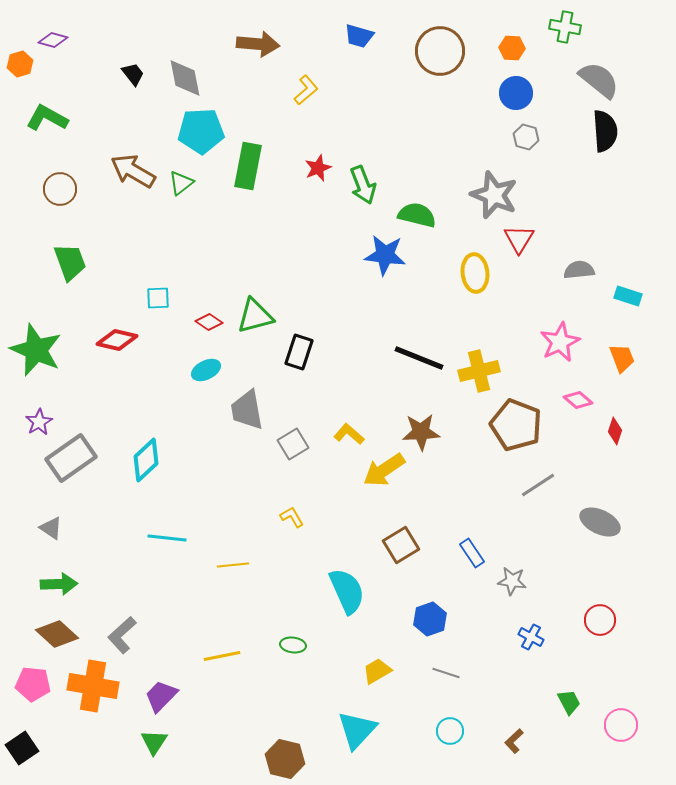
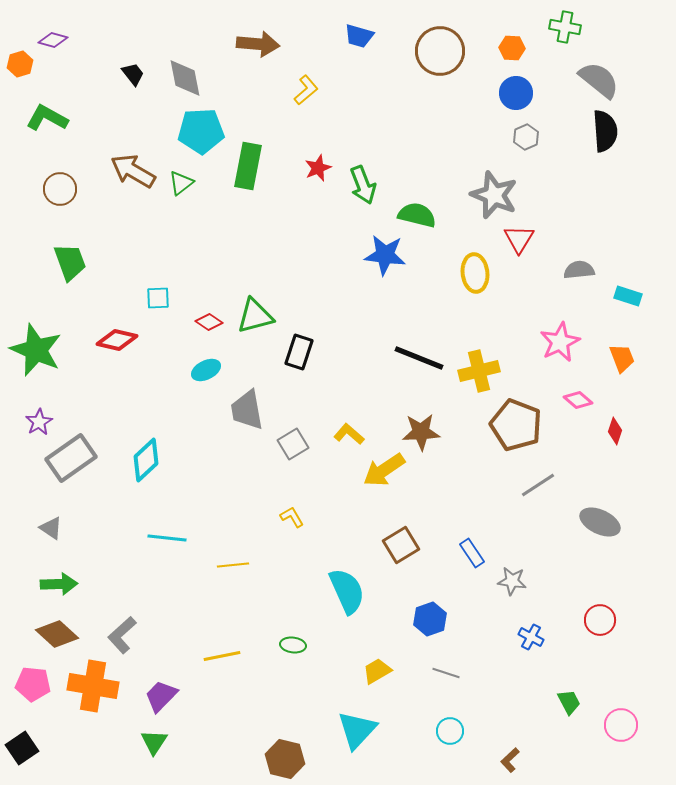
gray hexagon at (526, 137): rotated 20 degrees clockwise
brown L-shape at (514, 741): moved 4 px left, 19 px down
